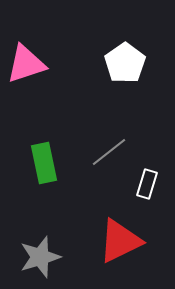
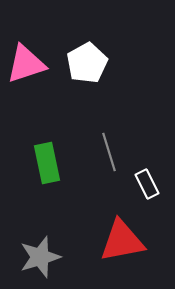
white pentagon: moved 38 px left; rotated 6 degrees clockwise
gray line: rotated 69 degrees counterclockwise
green rectangle: moved 3 px right
white rectangle: rotated 44 degrees counterclockwise
red triangle: moved 2 px right; rotated 15 degrees clockwise
